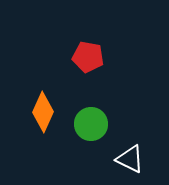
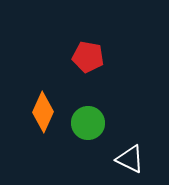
green circle: moved 3 px left, 1 px up
